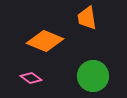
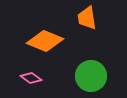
green circle: moved 2 px left
